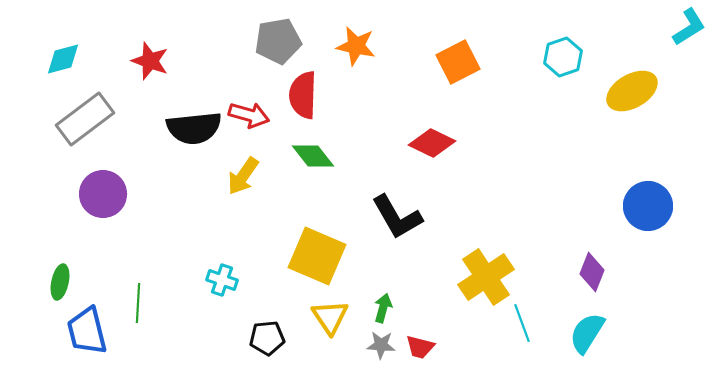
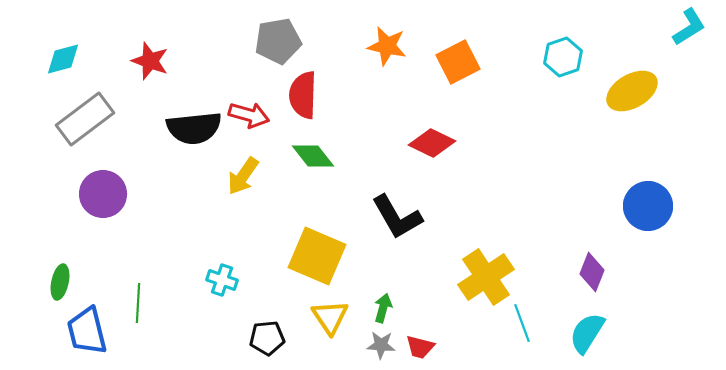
orange star: moved 31 px right
